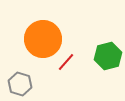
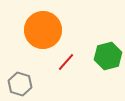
orange circle: moved 9 px up
